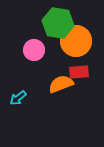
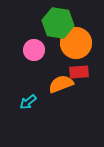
orange circle: moved 2 px down
cyan arrow: moved 10 px right, 4 px down
